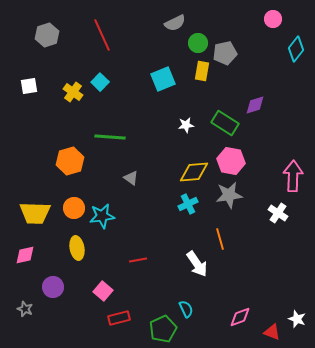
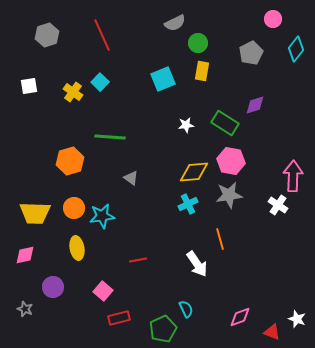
gray pentagon at (225, 53): moved 26 px right; rotated 15 degrees counterclockwise
white cross at (278, 213): moved 8 px up
